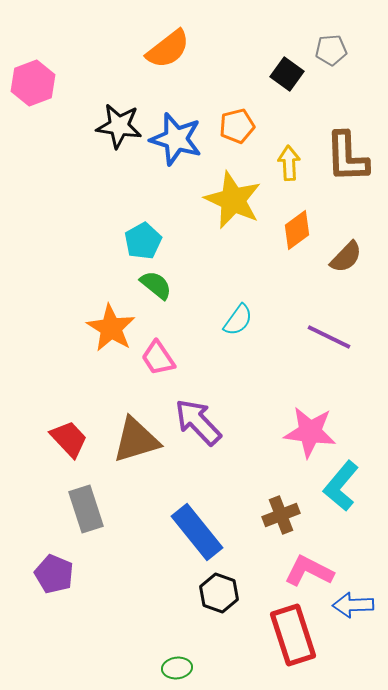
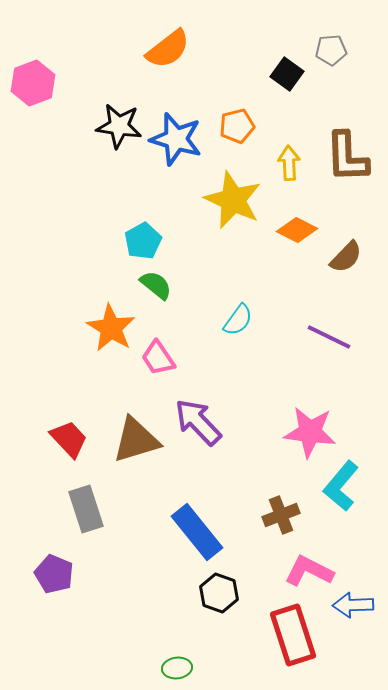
orange diamond: rotated 63 degrees clockwise
